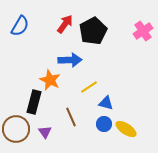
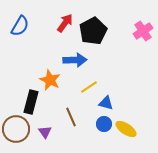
red arrow: moved 1 px up
blue arrow: moved 5 px right
black rectangle: moved 3 px left
